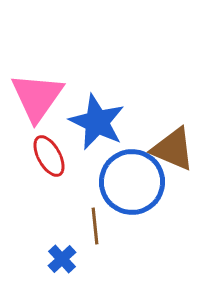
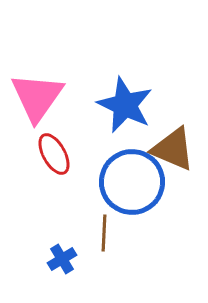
blue star: moved 28 px right, 17 px up
red ellipse: moved 5 px right, 2 px up
brown line: moved 9 px right, 7 px down; rotated 9 degrees clockwise
blue cross: rotated 12 degrees clockwise
